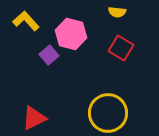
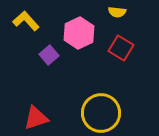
pink hexagon: moved 8 px right, 1 px up; rotated 20 degrees clockwise
yellow circle: moved 7 px left
red triangle: moved 2 px right; rotated 8 degrees clockwise
